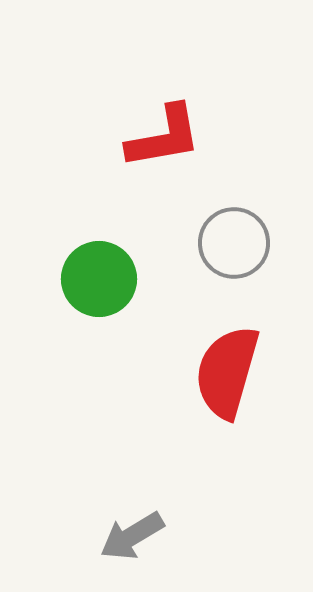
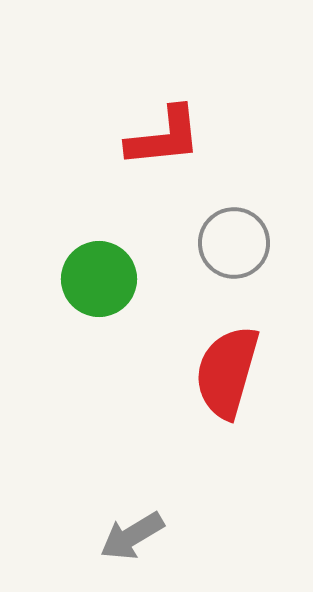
red L-shape: rotated 4 degrees clockwise
